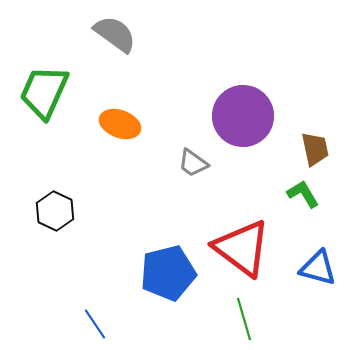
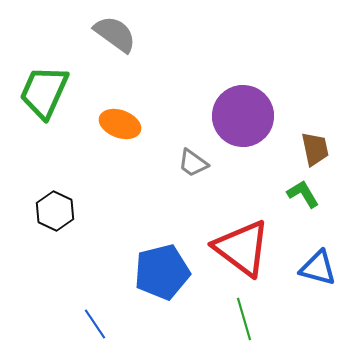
blue pentagon: moved 6 px left, 1 px up
